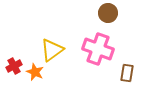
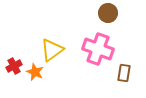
brown rectangle: moved 3 px left
